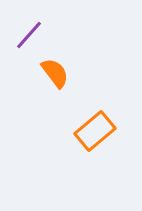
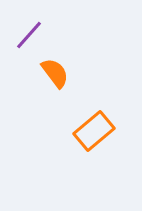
orange rectangle: moved 1 px left
